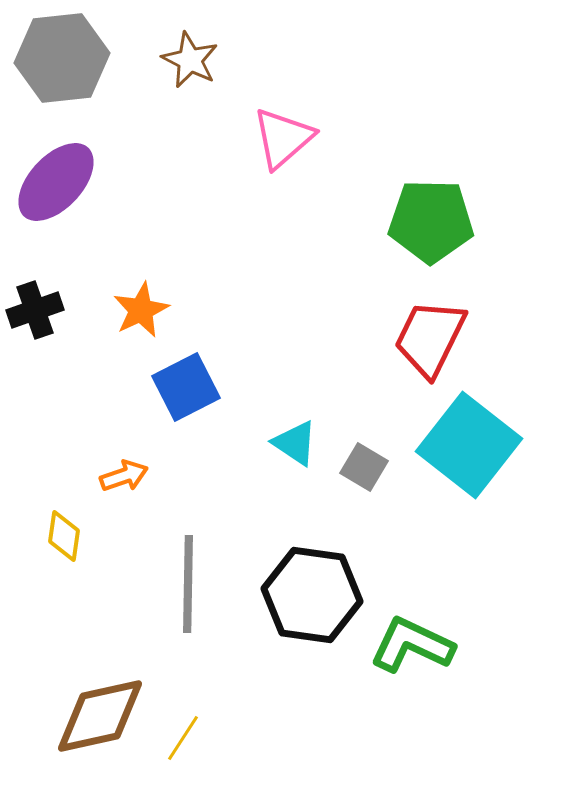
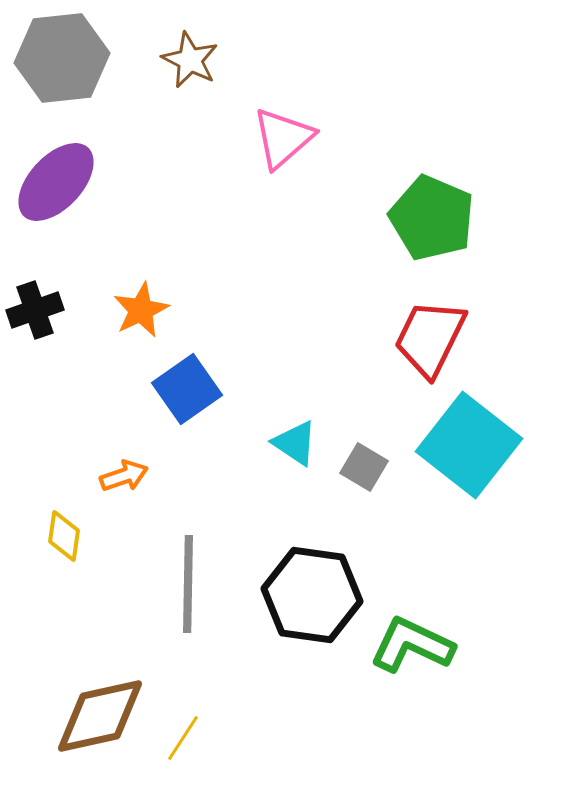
green pentagon: moved 1 px right, 3 px up; rotated 22 degrees clockwise
blue square: moved 1 px right, 2 px down; rotated 8 degrees counterclockwise
